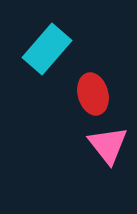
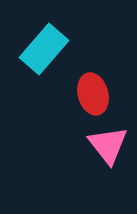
cyan rectangle: moved 3 px left
